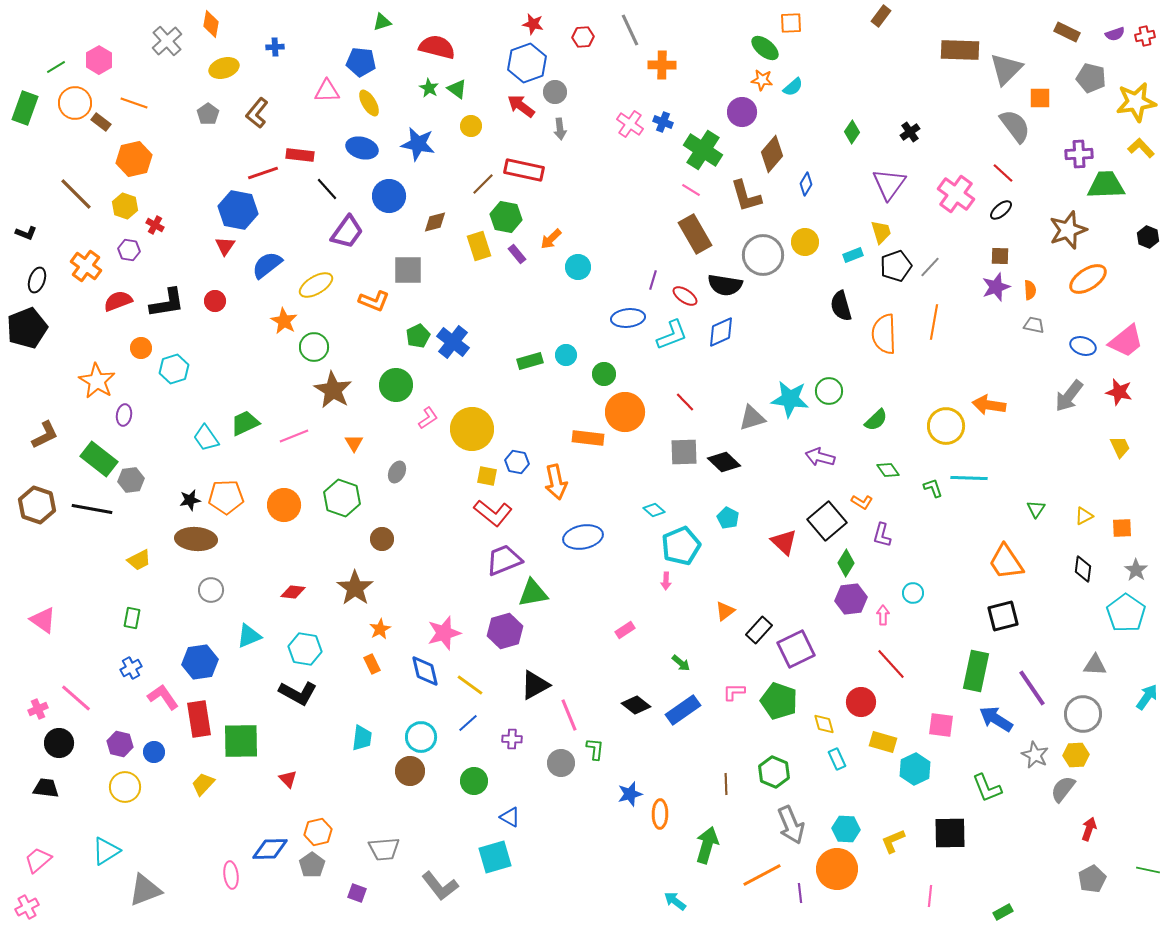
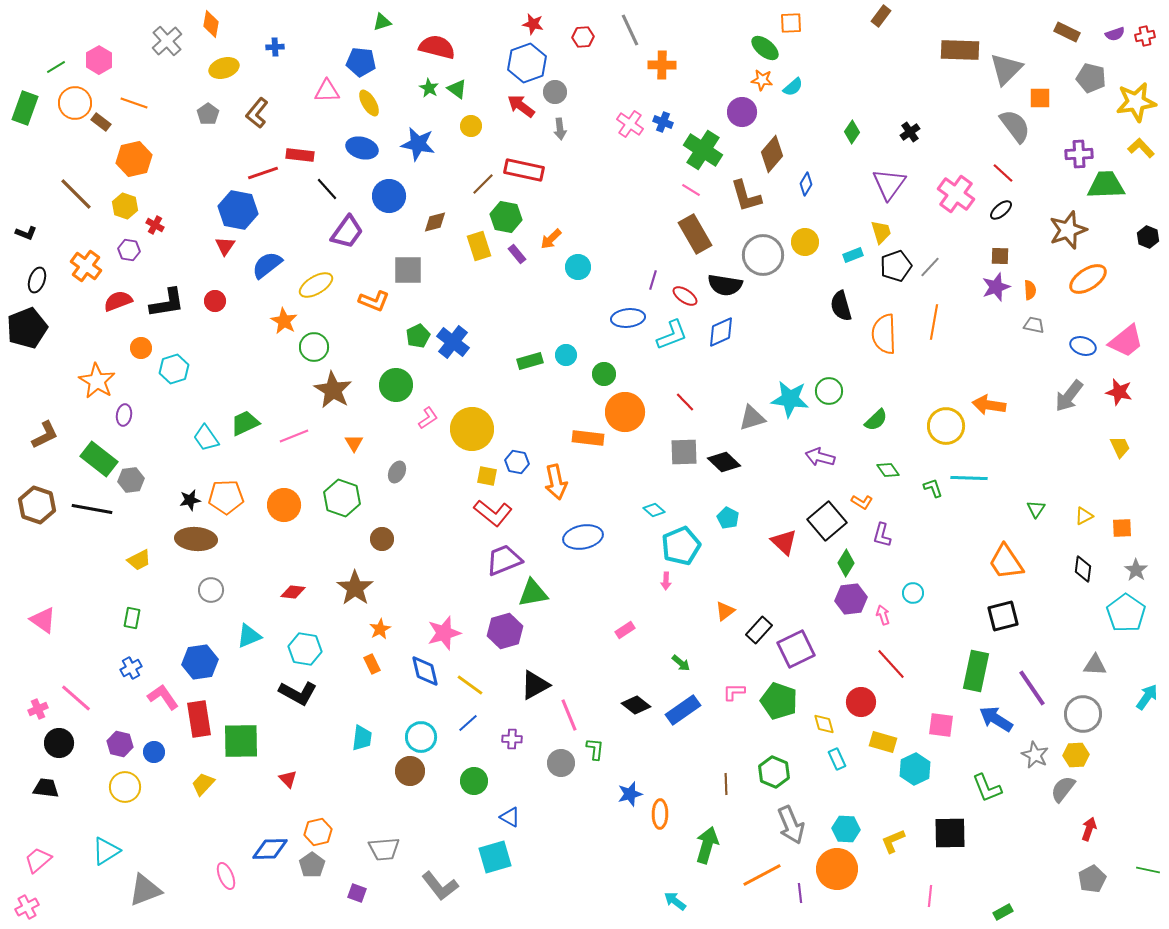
pink arrow at (883, 615): rotated 18 degrees counterclockwise
pink ellipse at (231, 875): moved 5 px left, 1 px down; rotated 16 degrees counterclockwise
